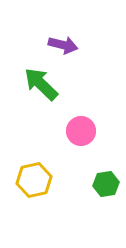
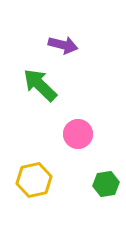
green arrow: moved 1 px left, 1 px down
pink circle: moved 3 px left, 3 px down
